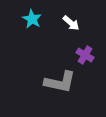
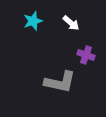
cyan star: moved 1 px right, 2 px down; rotated 24 degrees clockwise
purple cross: moved 1 px right; rotated 12 degrees counterclockwise
